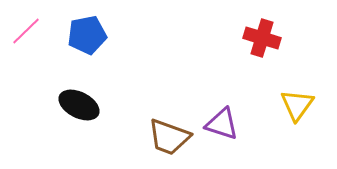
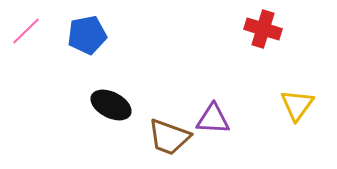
red cross: moved 1 px right, 9 px up
black ellipse: moved 32 px right
purple triangle: moved 9 px left, 5 px up; rotated 15 degrees counterclockwise
